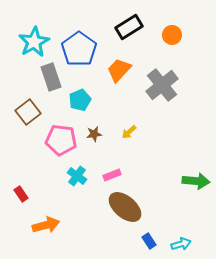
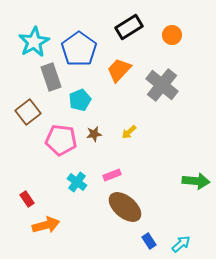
gray cross: rotated 12 degrees counterclockwise
cyan cross: moved 6 px down
red rectangle: moved 6 px right, 5 px down
cyan arrow: rotated 24 degrees counterclockwise
